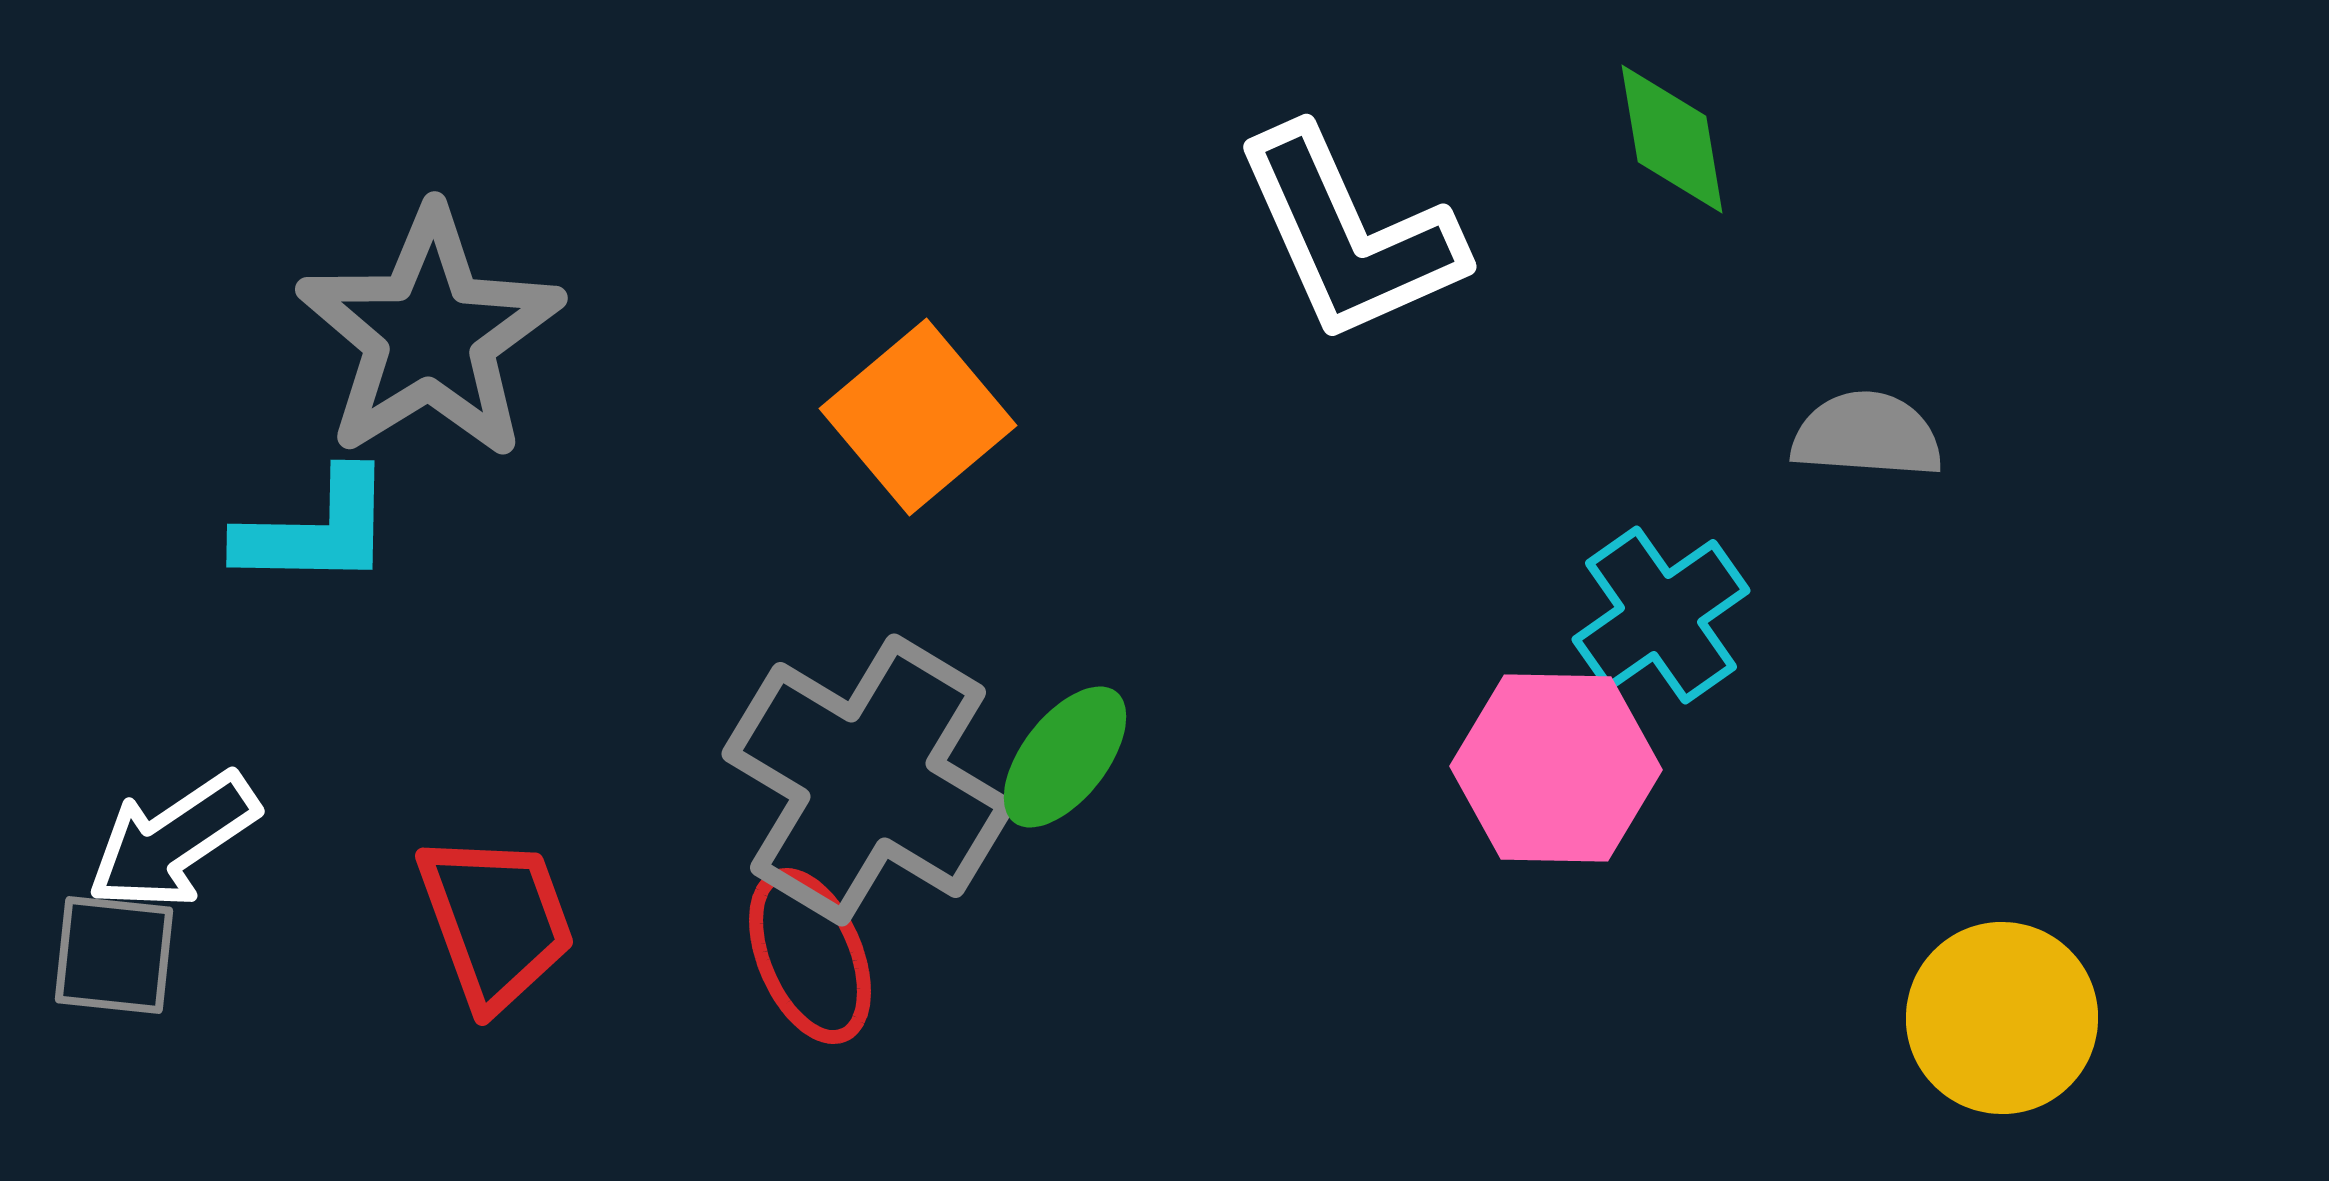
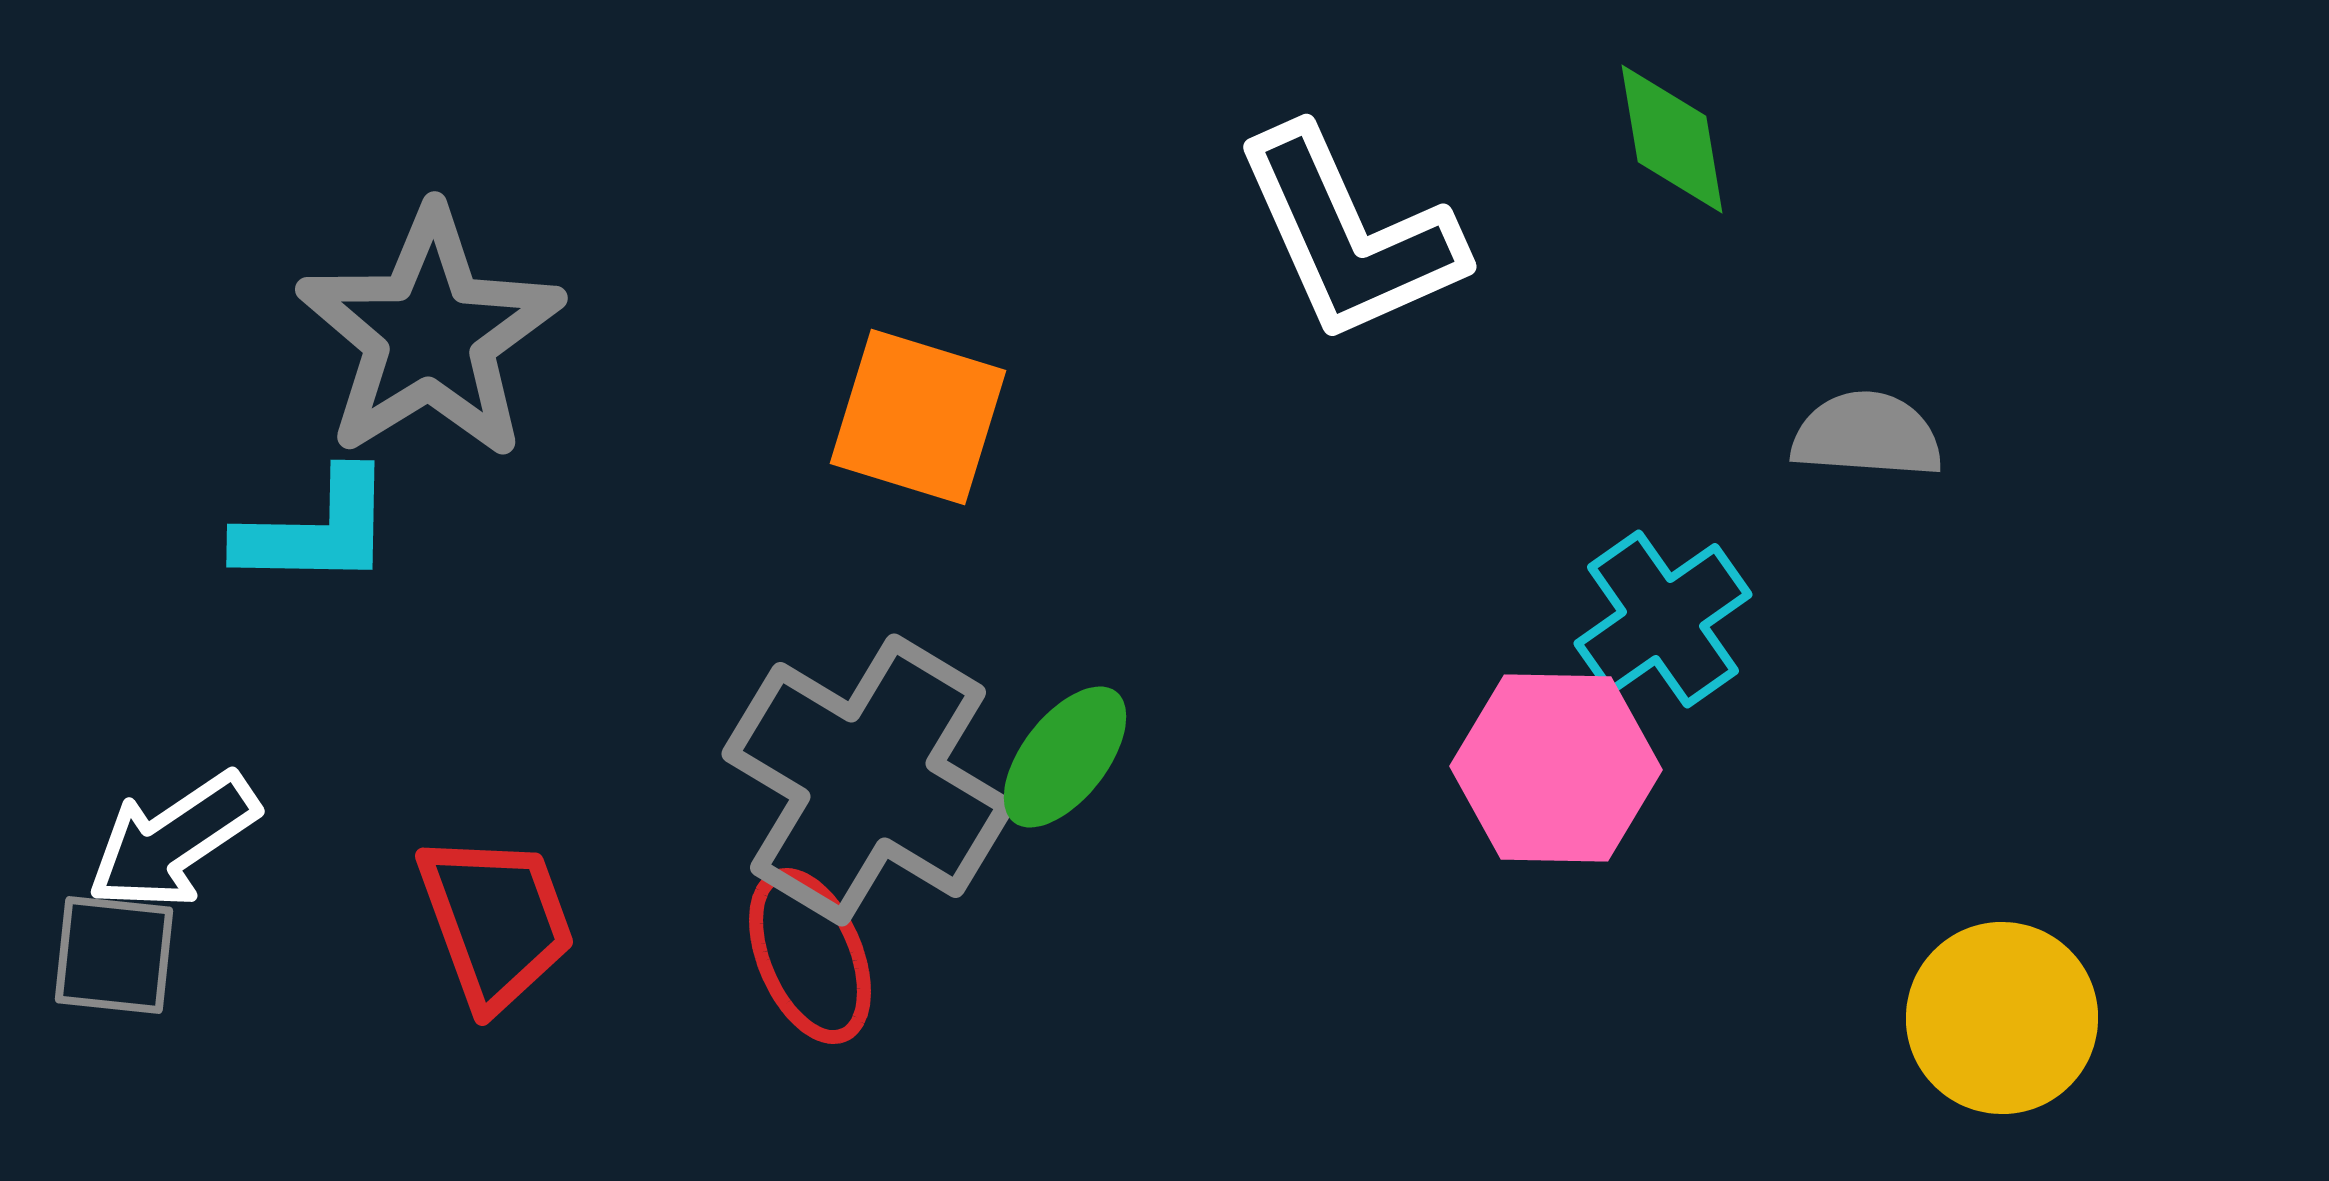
orange square: rotated 33 degrees counterclockwise
cyan cross: moved 2 px right, 4 px down
